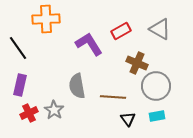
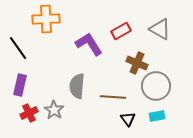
gray semicircle: rotated 15 degrees clockwise
